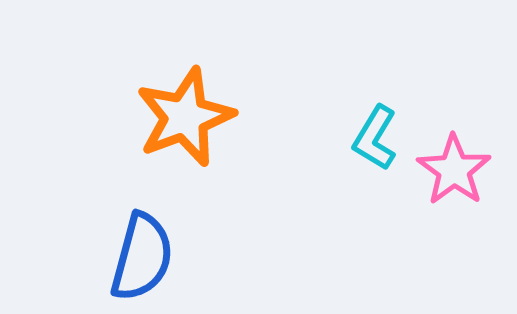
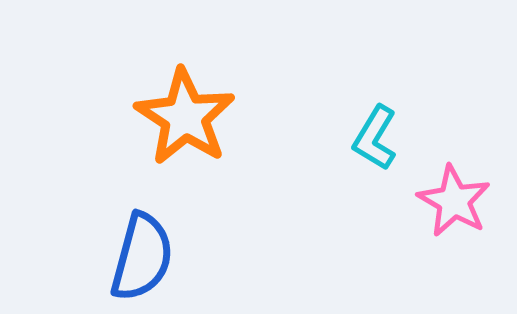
orange star: rotated 18 degrees counterclockwise
pink star: moved 31 px down; rotated 6 degrees counterclockwise
